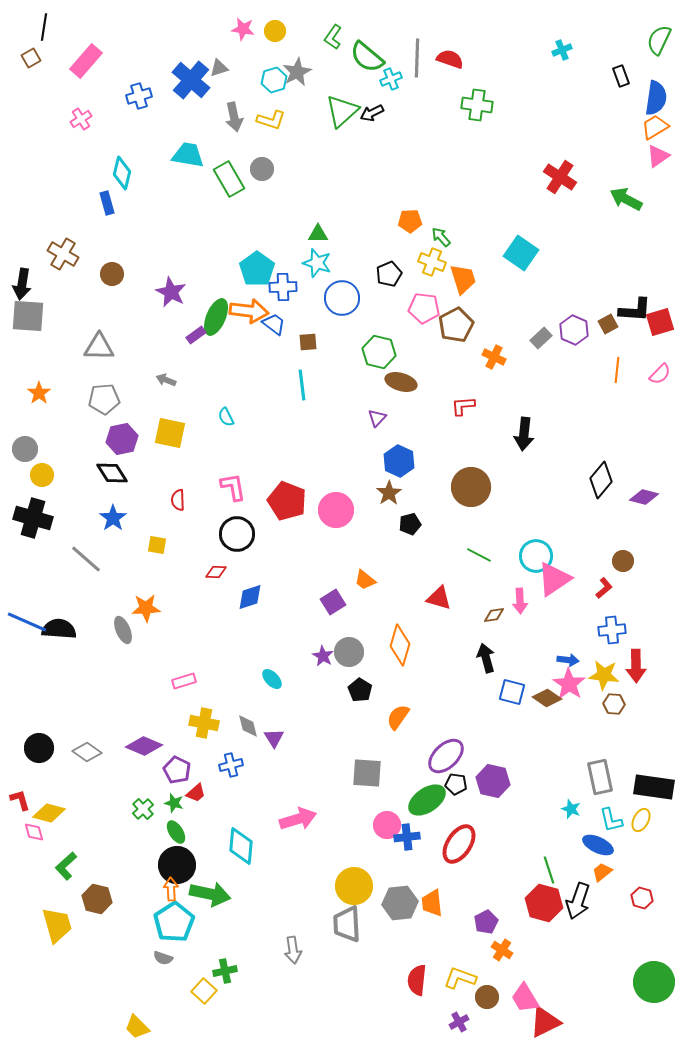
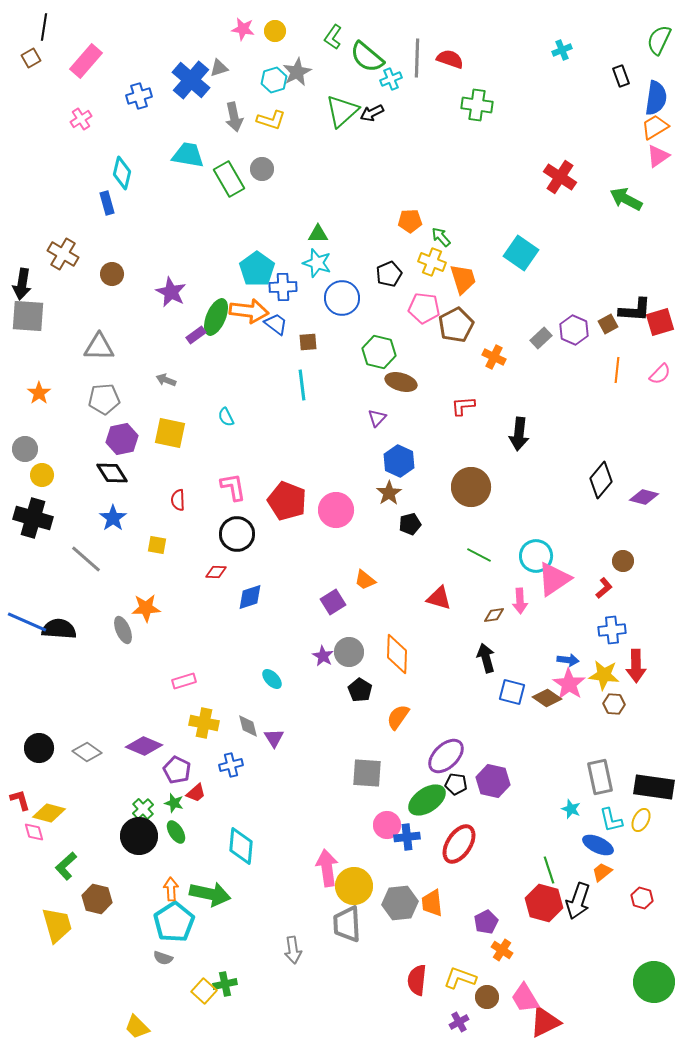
blue trapezoid at (274, 324): moved 2 px right
black arrow at (524, 434): moved 5 px left
orange diamond at (400, 645): moved 3 px left, 9 px down; rotated 15 degrees counterclockwise
pink arrow at (298, 819): moved 29 px right, 49 px down; rotated 81 degrees counterclockwise
black circle at (177, 865): moved 38 px left, 29 px up
green cross at (225, 971): moved 13 px down
